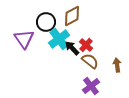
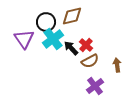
brown diamond: rotated 15 degrees clockwise
cyan cross: moved 6 px left
black arrow: moved 1 px left
brown semicircle: rotated 114 degrees clockwise
purple cross: moved 4 px right
